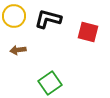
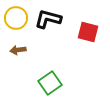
yellow circle: moved 2 px right, 2 px down
